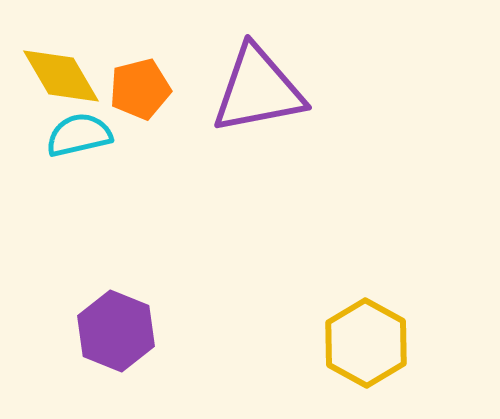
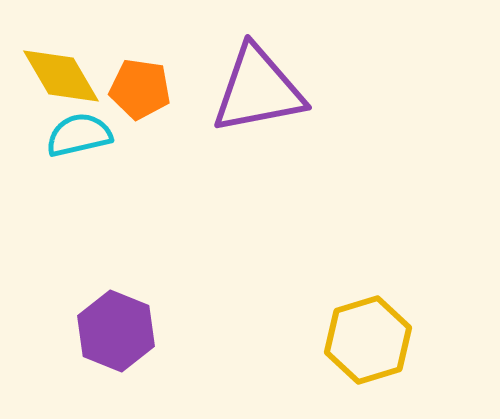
orange pentagon: rotated 22 degrees clockwise
yellow hexagon: moved 2 px right, 3 px up; rotated 14 degrees clockwise
